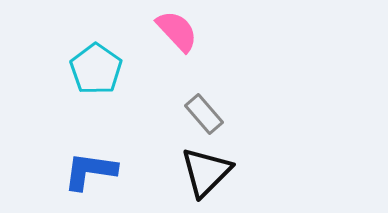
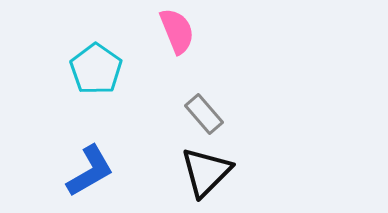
pink semicircle: rotated 21 degrees clockwise
blue L-shape: rotated 142 degrees clockwise
